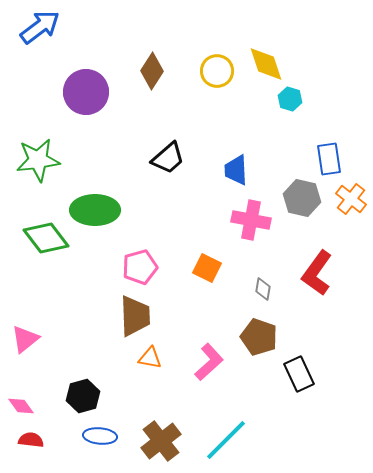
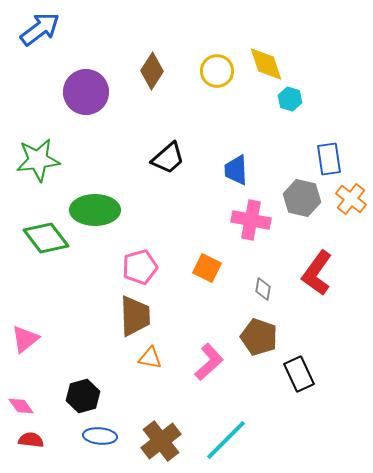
blue arrow: moved 2 px down
